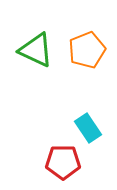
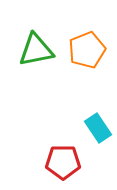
green triangle: rotated 36 degrees counterclockwise
cyan rectangle: moved 10 px right
